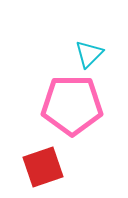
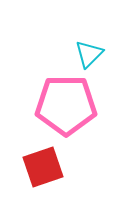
pink pentagon: moved 6 px left
